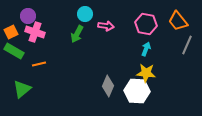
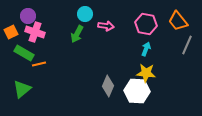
green rectangle: moved 10 px right, 2 px down
